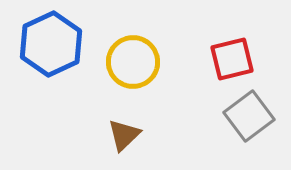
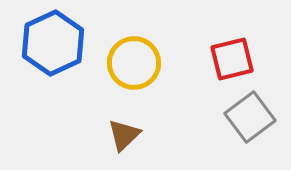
blue hexagon: moved 2 px right, 1 px up
yellow circle: moved 1 px right, 1 px down
gray square: moved 1 px right, 1 px down
